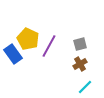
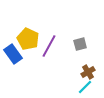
brown cross: moved 8 px right, 8 px down
